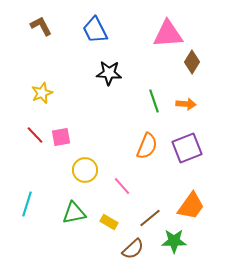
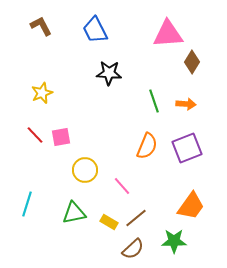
brown line: moved 14 px left
